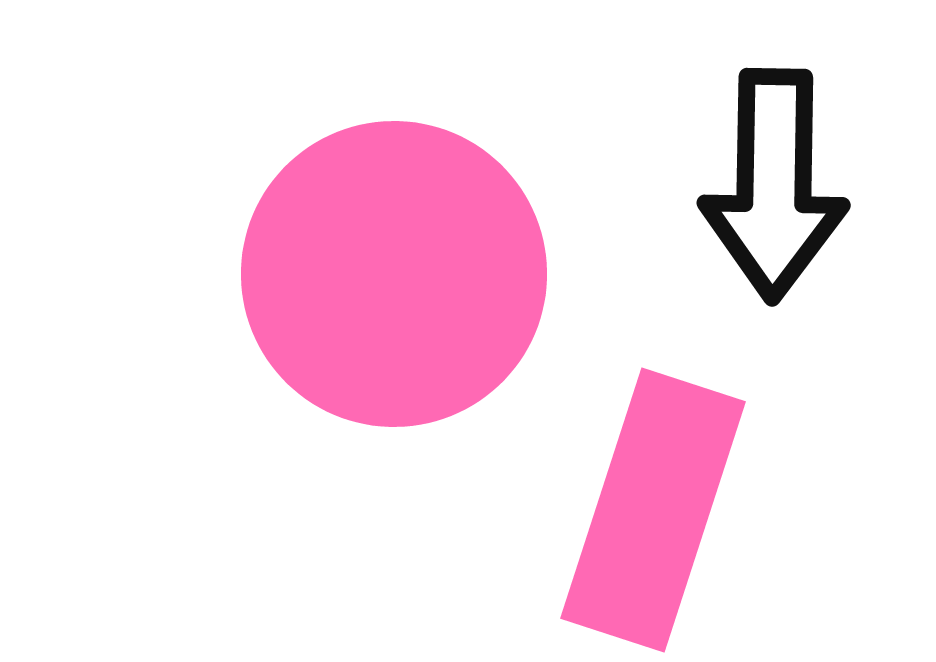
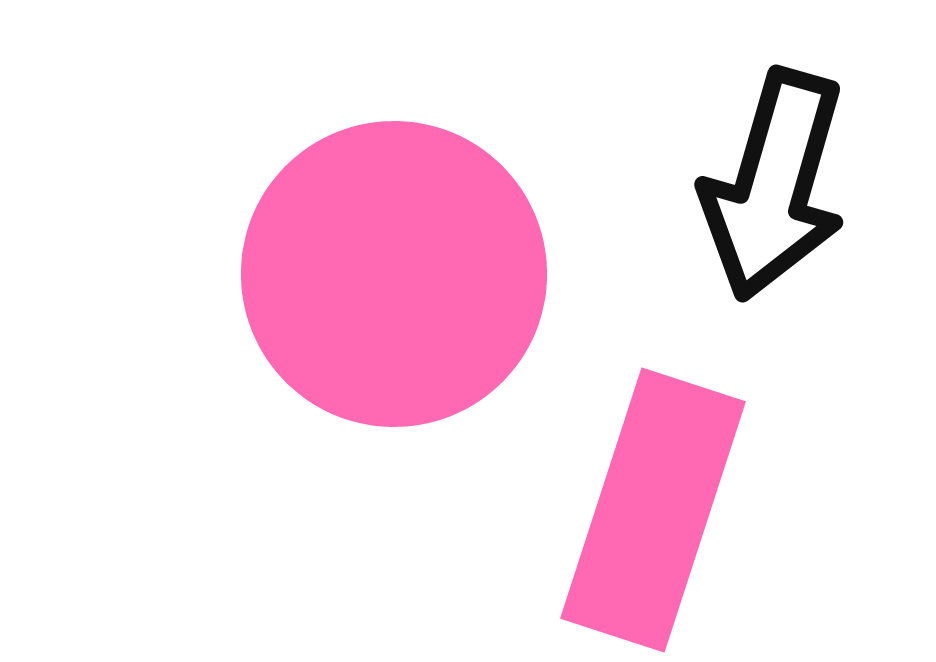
black arrow: rotated 15 degrees clockwise
